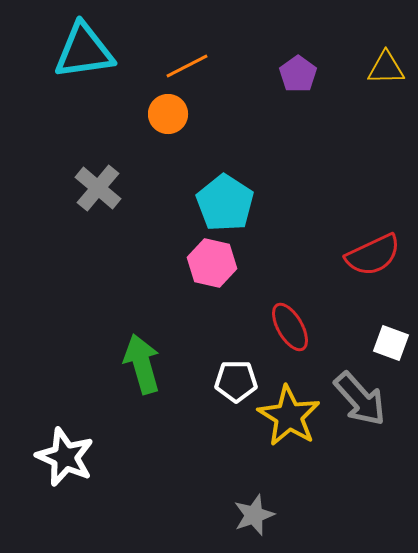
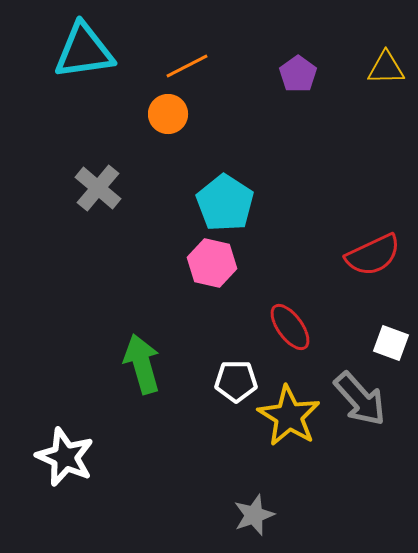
red ellipse: rotated 6 degrees counterclockwise
